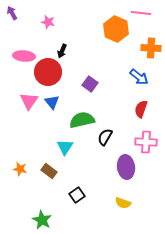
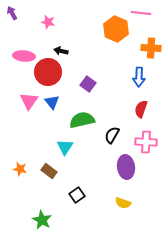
black arrow: moved 1 px left; rotated 80 degrees clockwise
blue arrow: rotated 54 degrees clockwise
purple square: moved 2 px left
black semicircle: moved 7 px right, 2 px up
